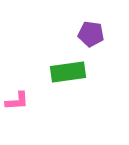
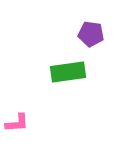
pink L-shape: moved 22 px down
